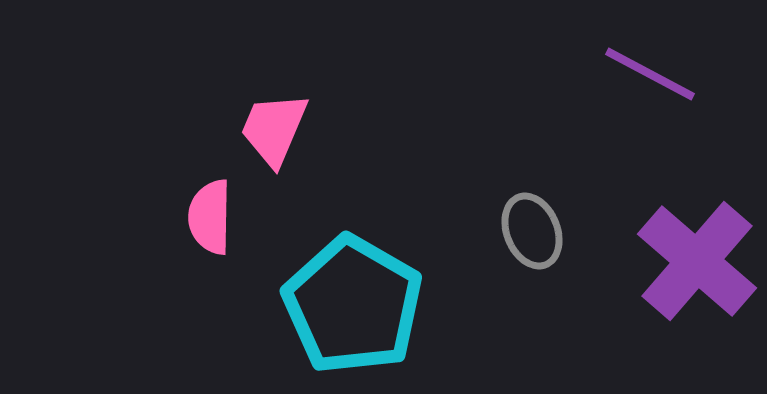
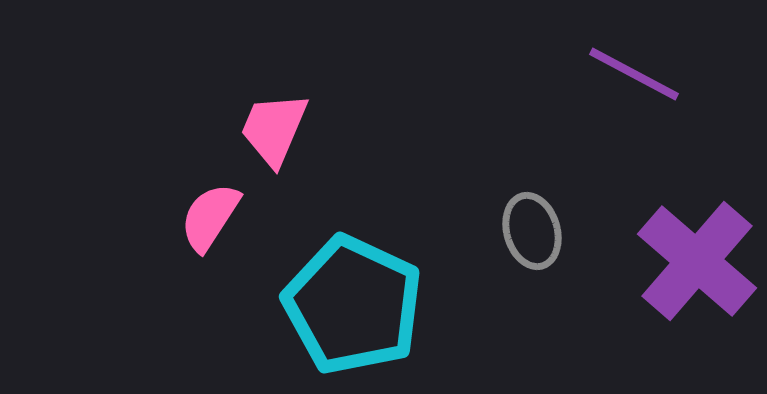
purple line: moved 16 px left
pink semicircle: rotated 32 degrees clockwise
gray ellipse: rotated 6 degrees clockwise
cyan pentagon: rotated 5 degrees counterclockwise
